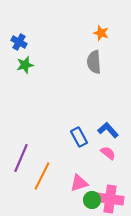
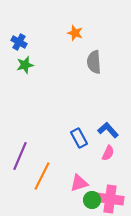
orange star: moved 26 px left
blue rectangle: moved 1 px down
pink semicircle: rotated 77 degrees clockwise
purple line: moved 1 px left, 2 px up
